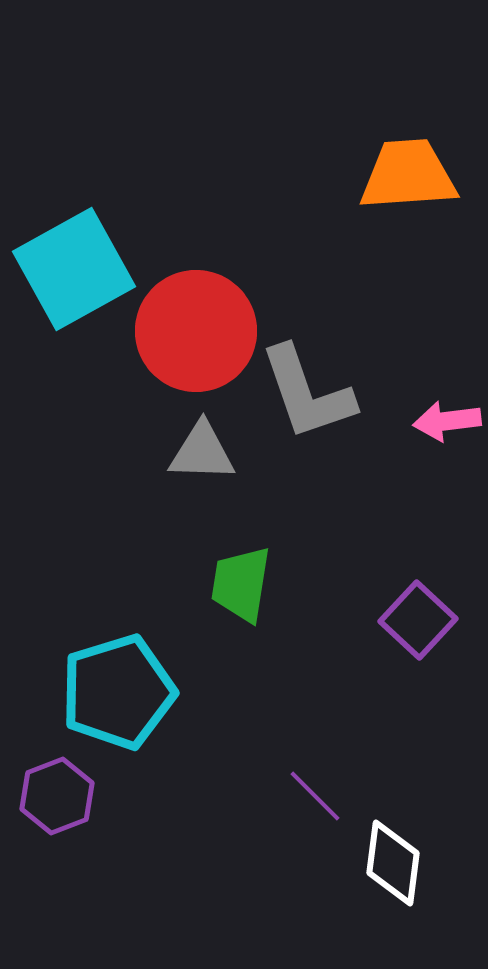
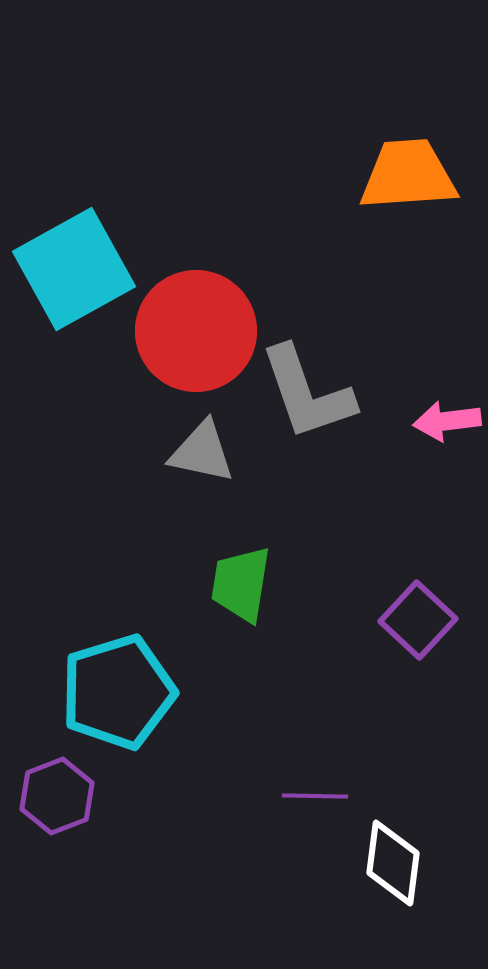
gray triangle: rotated 10 degrees clockwise
purple line: rotated 44 degrees counterclockwise
